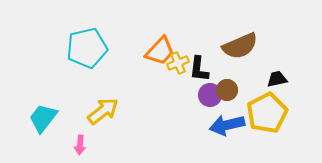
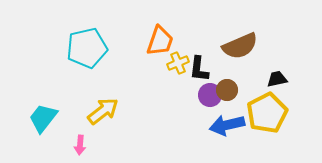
orange trapezoid: moved 10 px up; rotated 24 degrees counterclockwise
